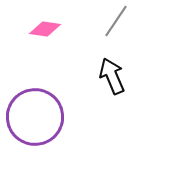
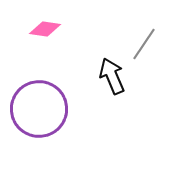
gray line: moved 28 px right, 23 px down
purple circle: moved 4 px right, 8 px up
